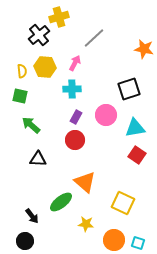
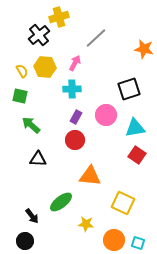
gray line: moved 2 px right
yellow semicircle: rotated 24 degrees counterclockwise
orange triangle: moved 5 px right, 6 px up; rotated 35 degrees counterclockwise
